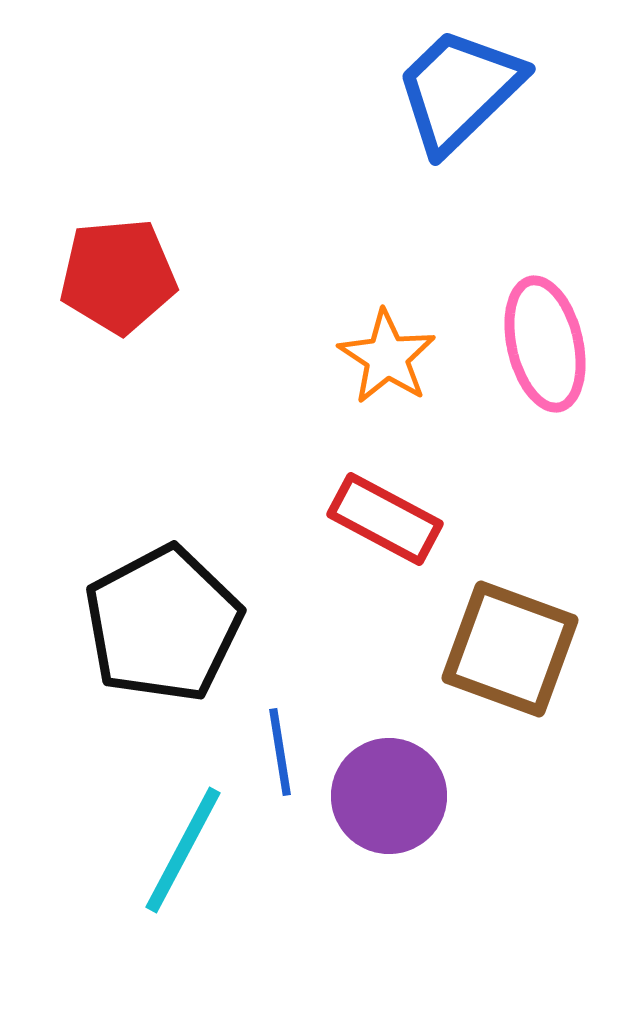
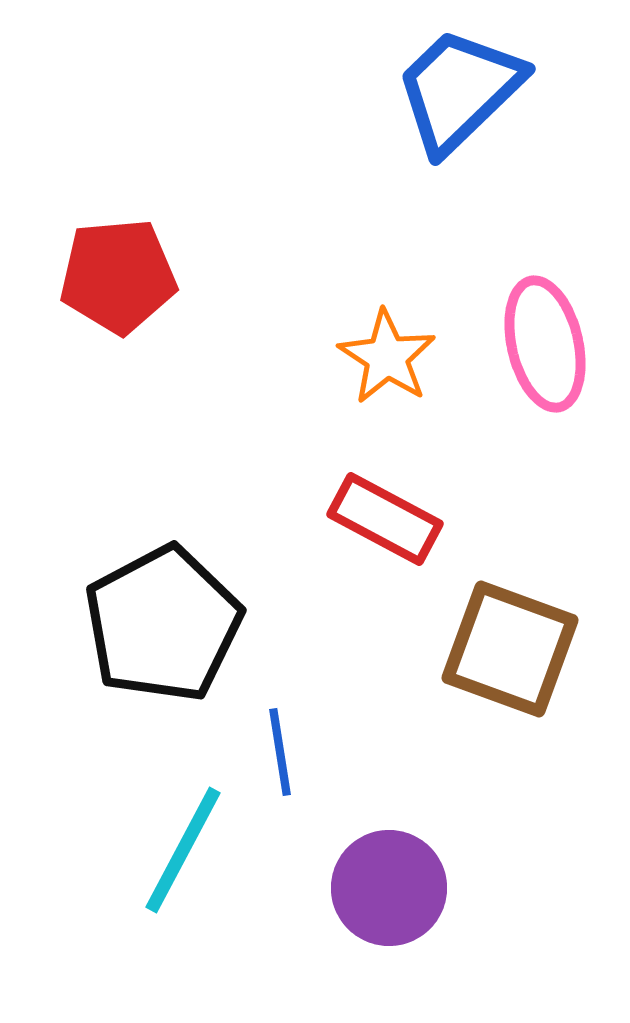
purple circle: moved 92 px down
